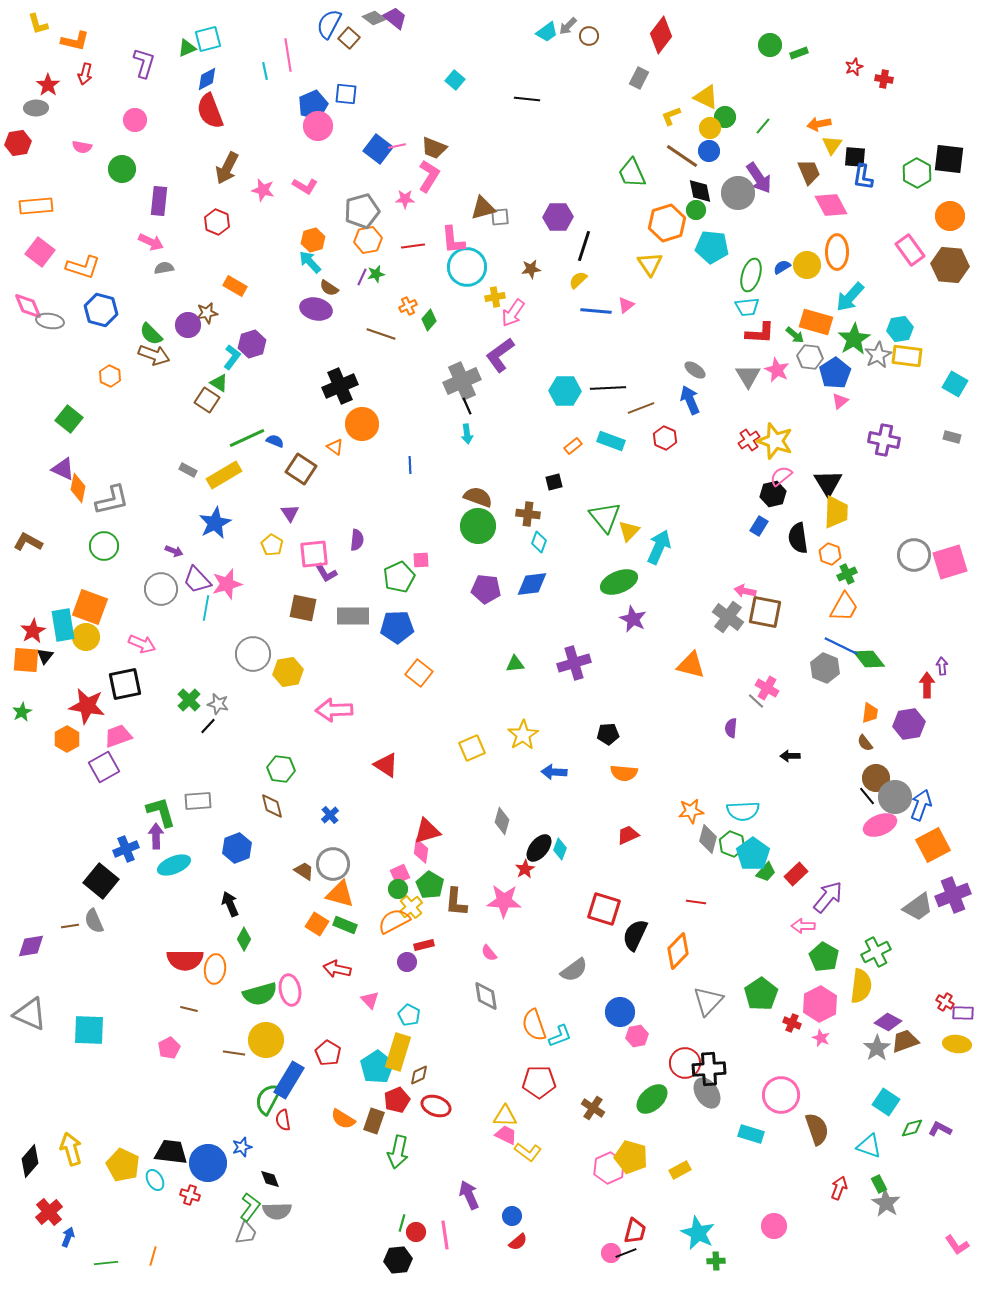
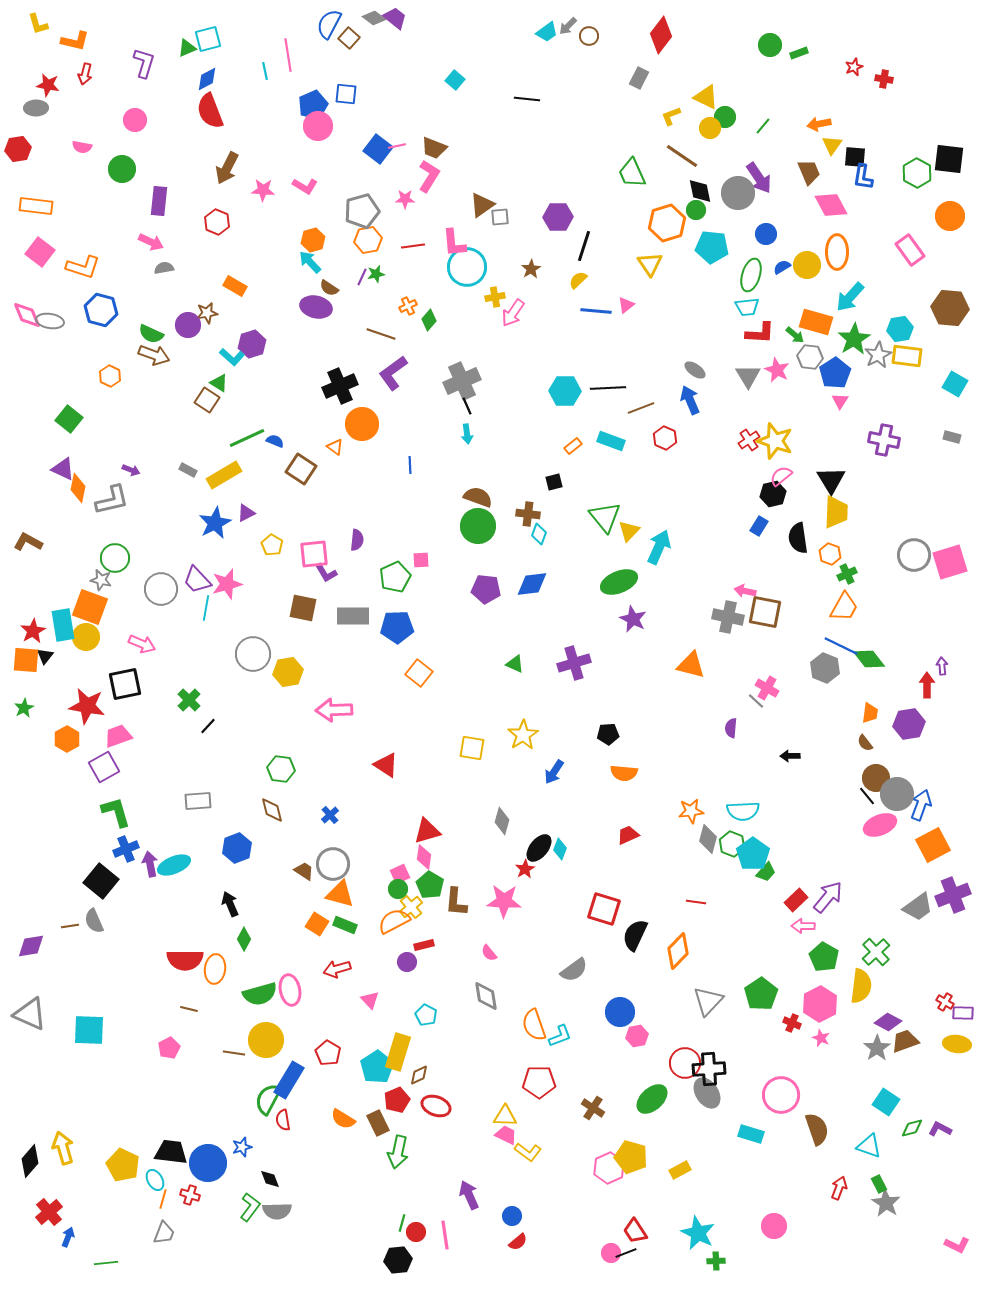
red star at (48, 85): rotated 25 degrees counterclockwise
red hexagon at (18, 143): moved 6 px down
blue circle at (709, 151): moved 57 px right, 83 px down
pink star at (263, 190): rotated 10 degrees counterclockwise
orange rectangle at (36, 206): rotated 12 degrees clockwise
brown triangle at (483, 208): moved 1 px left, 3 px up; rotated 20 degrees counterclockwise
pink L-shape at (453, 240): moved 1 px right, 3 px down
brown hexagon at (950, 265): moved 43 px down
brown star at (531, 269): rotated 24 degrees counterclockwise
pink diamond at (28, 306): moved 1 px left, 9 px down
purple ellipse at (316, 309): moved 2 px up
green semicircle at (151, 334): rotated 20 degrees counterclockwise
purple L-shape at (500, 355): moved 107 px left, 18 px down
cyan L-shape at (232, 357): rotated 95 degrees clockwise
pink triangle at (840, 401): rotated 18 degrees counterclockwise
black triangle at (828, 483): moved 3 px right, 3 px up
purple triangle at (290, 513): moved 44 px left; rotated 36 degrees clockwise
cyan diamond at (539, 542): moved 8 px up
green circle at (104, 546): moved 11 px right, 12 px down
purple arrow at (174, 551): moved 43 px left, 81 px up
green pentagon at (399, 577): moved 4 px left
gray cross at (728, 617): rotated 24 degrees counterclockwise
green triangle at (515, 664): rotated 30 degrees clockwise
gray star at (218, 704): moved 117 px left, 124 px up
green star at (22, 712): moved 2 px right, 4 px up
yellow square at (472, 748): rotated 32 degrees clockwise
blue arrow at (554, 772): rotated 60 degrees counterclockwise
gray circle at (895, 797): moved 2 px right, 3 px up
brown diamond at (272, 806): moved 4 px down
green L-shape at (161, 812): moved 45 px left
purple arrow at (156, 836): moved 6 px left, 28 px down; rotated 10 degrees counterclockwise
pink diamond at (421, 851): moved 3 px right, 6 px down
red rectangle at (796, 874): moved 26 px down
green cross at (876, 952): rotated 16 degrees counterclockwise
red arrow at (337, 969): rotated 28 degrees counterclockwise
cyan pentagon at (409, 1015): moved 17 px right
brown rectangle at (374, 1121): moved 4 px right, 2 px down; rotated 45 degrees counterclockwise
yellow arrow at (71, 1149): moved 8 px left, 1 px up
red trapezoid at (635, 1231): rotated 132 degrees clockwise
gray trapezoid at (246, 1233): moved 82 px left
pink L-shape at (957, 1245): rotated 30 degrees counterclockwise
orange line at (153, 1256): moved 10 px right, 57 px up
